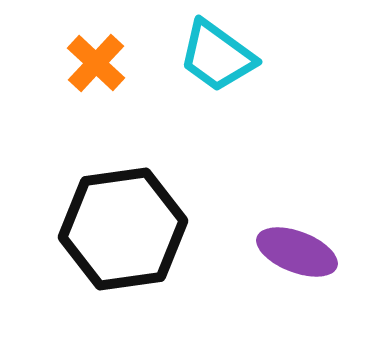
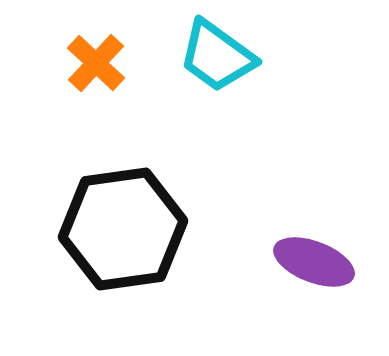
purple ellipse: moved 17 px right, 10 px down
